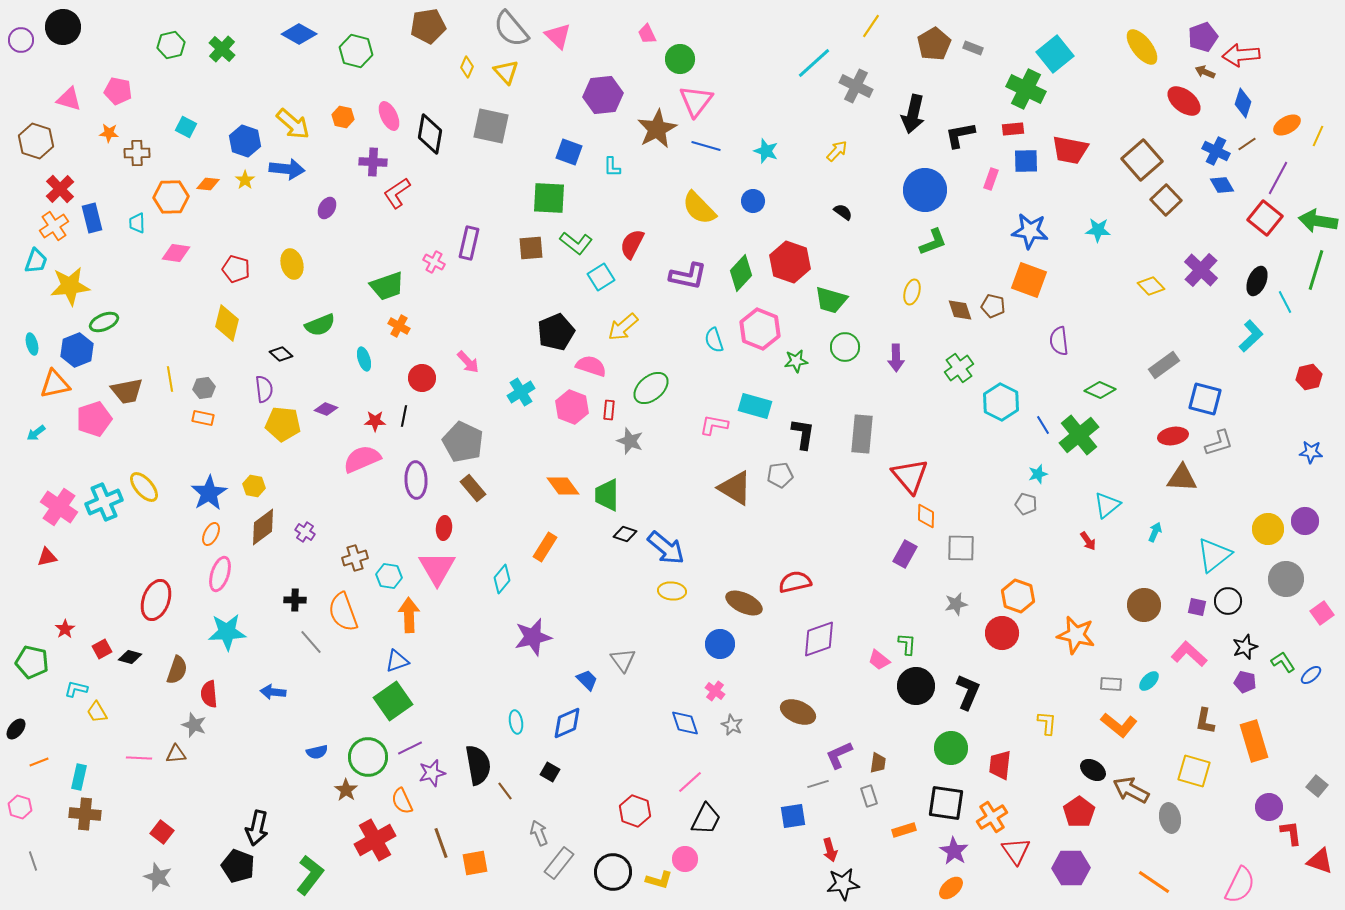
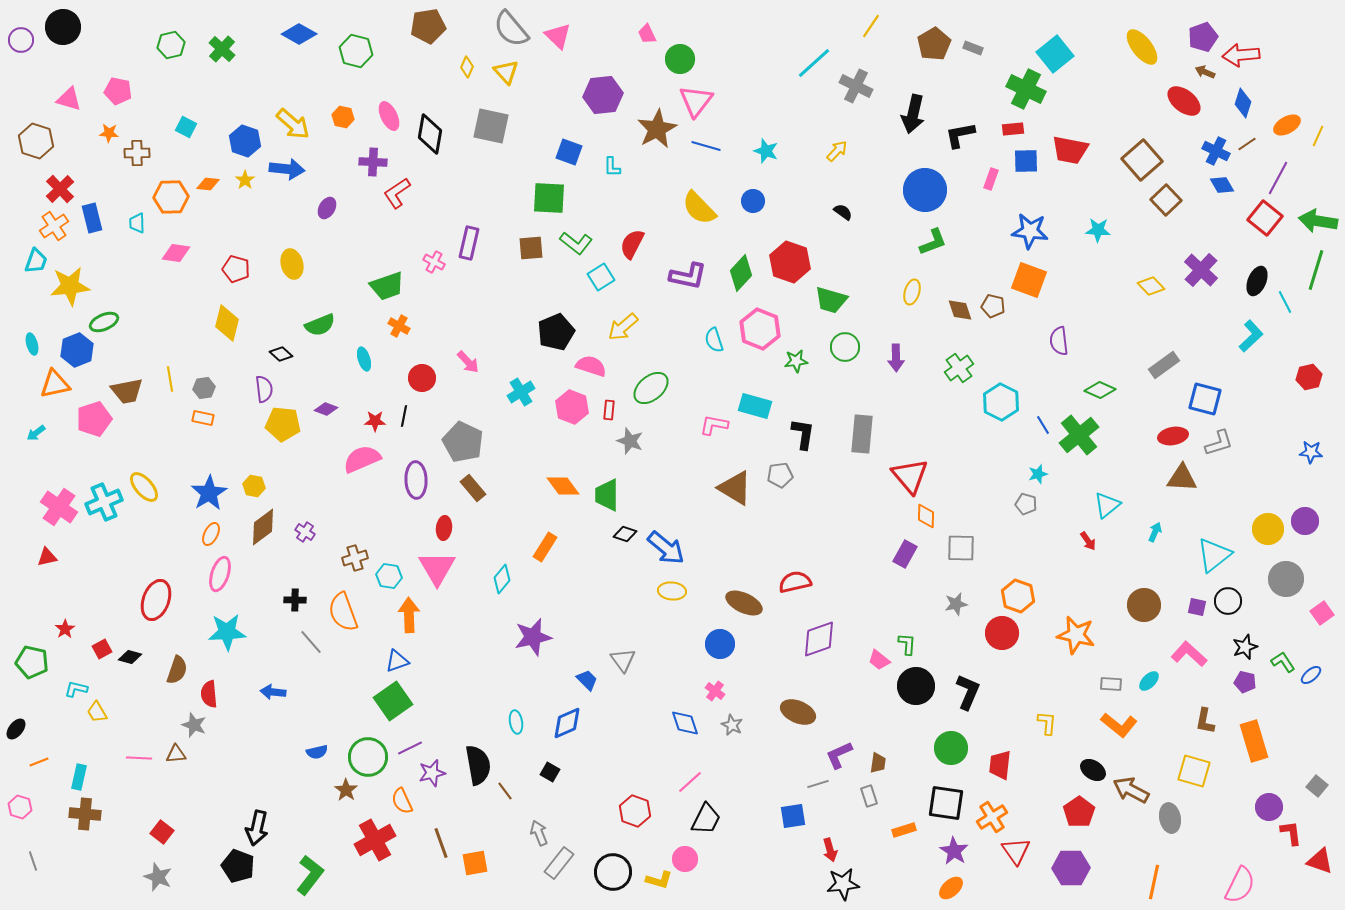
orange line at (1154, 882): rotated 68 degrees clockwise
